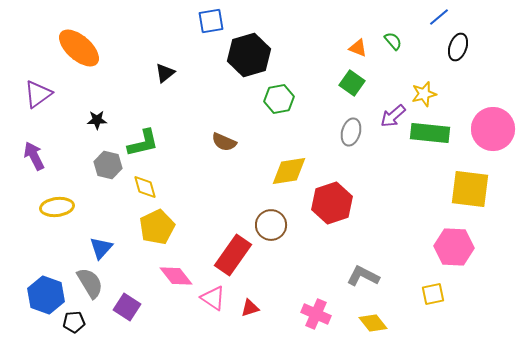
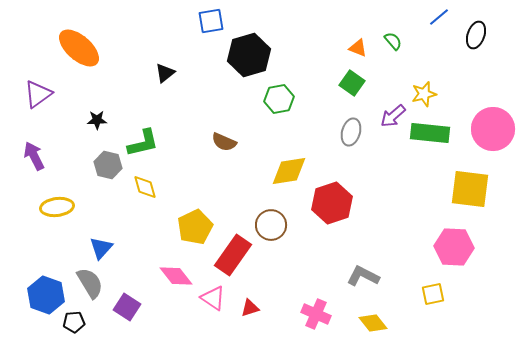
black ellipse at (458, 47): moved 18 px right, 12 px up
yellow pentagon at (157, 227): moved 38 px right
